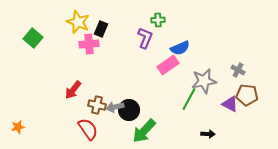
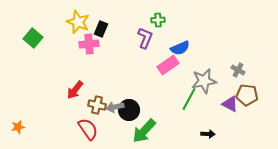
red arrow: moved 2 px right
